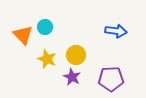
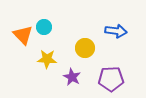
cyan circle: moved 1 px left
yellow circle: moved 9 px right, 7 px up
yellow star: rotated 18 degrees counterclockwise
